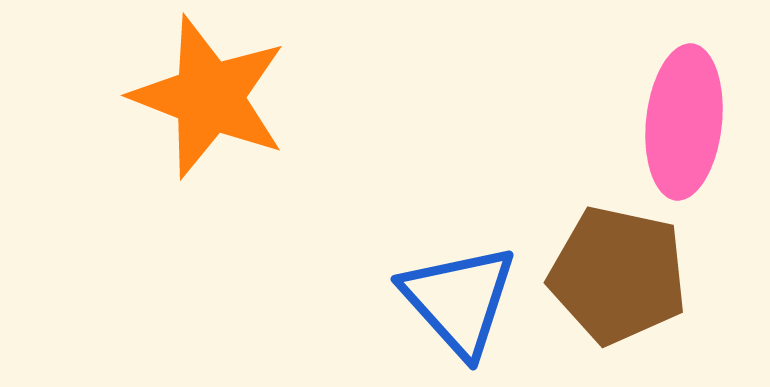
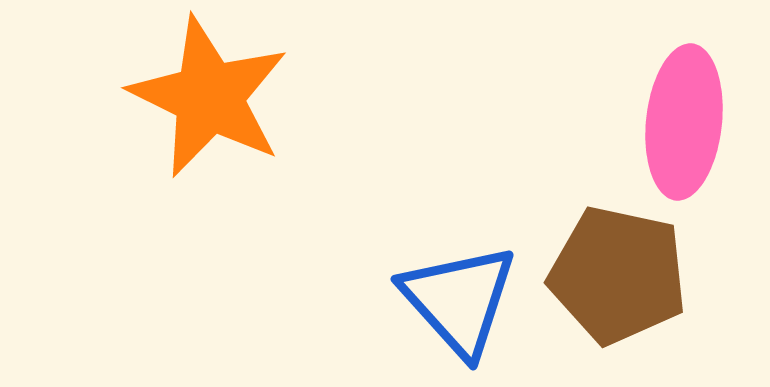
orange star: rotated 5 degrees clockwise
